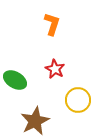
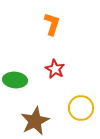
green ellipse: rotated 25 degrees counterclockwise
yellow circle: moved 3 px right, 8 px down
